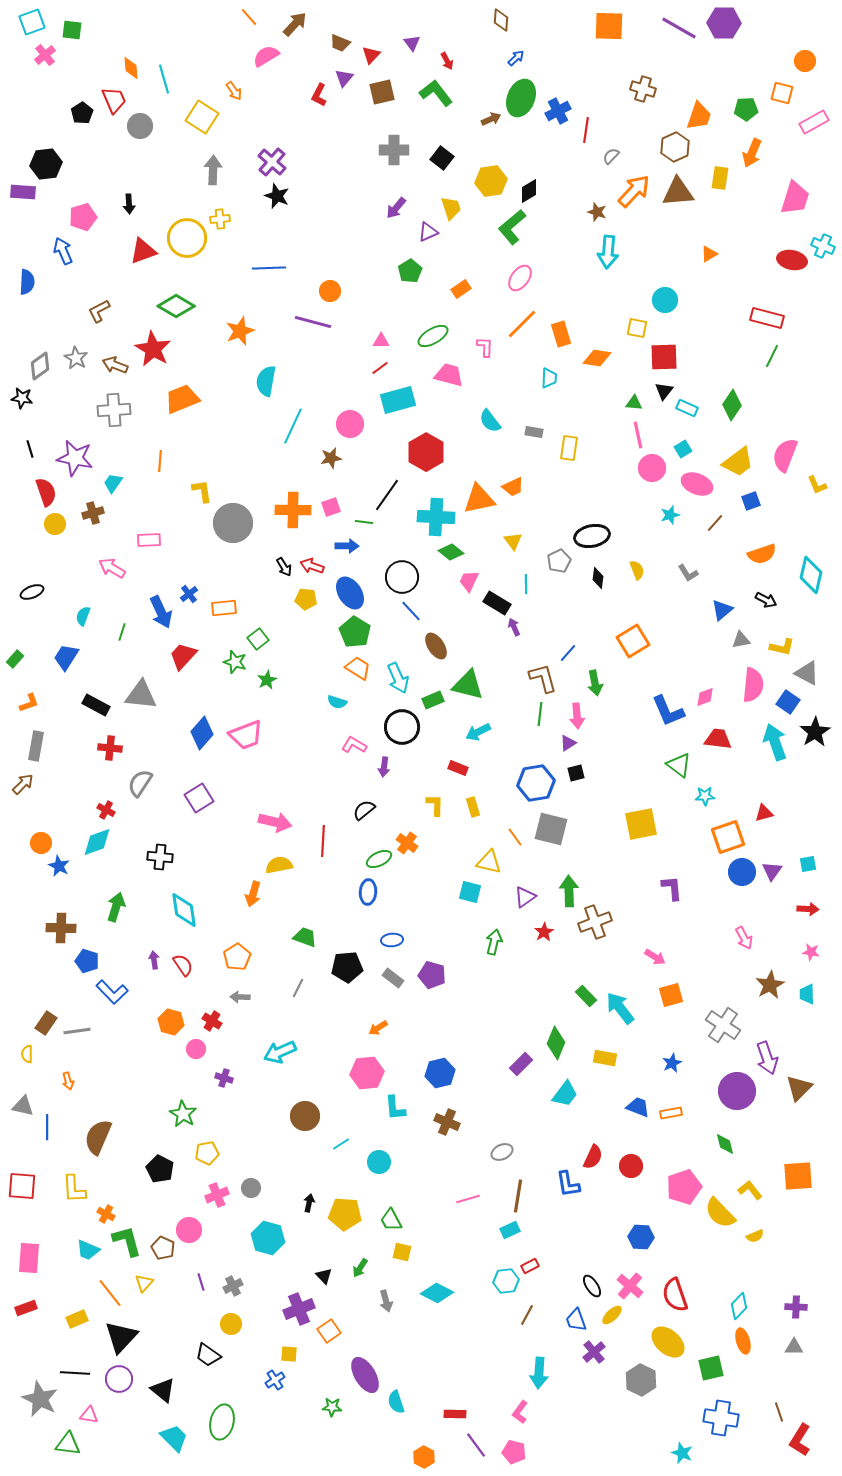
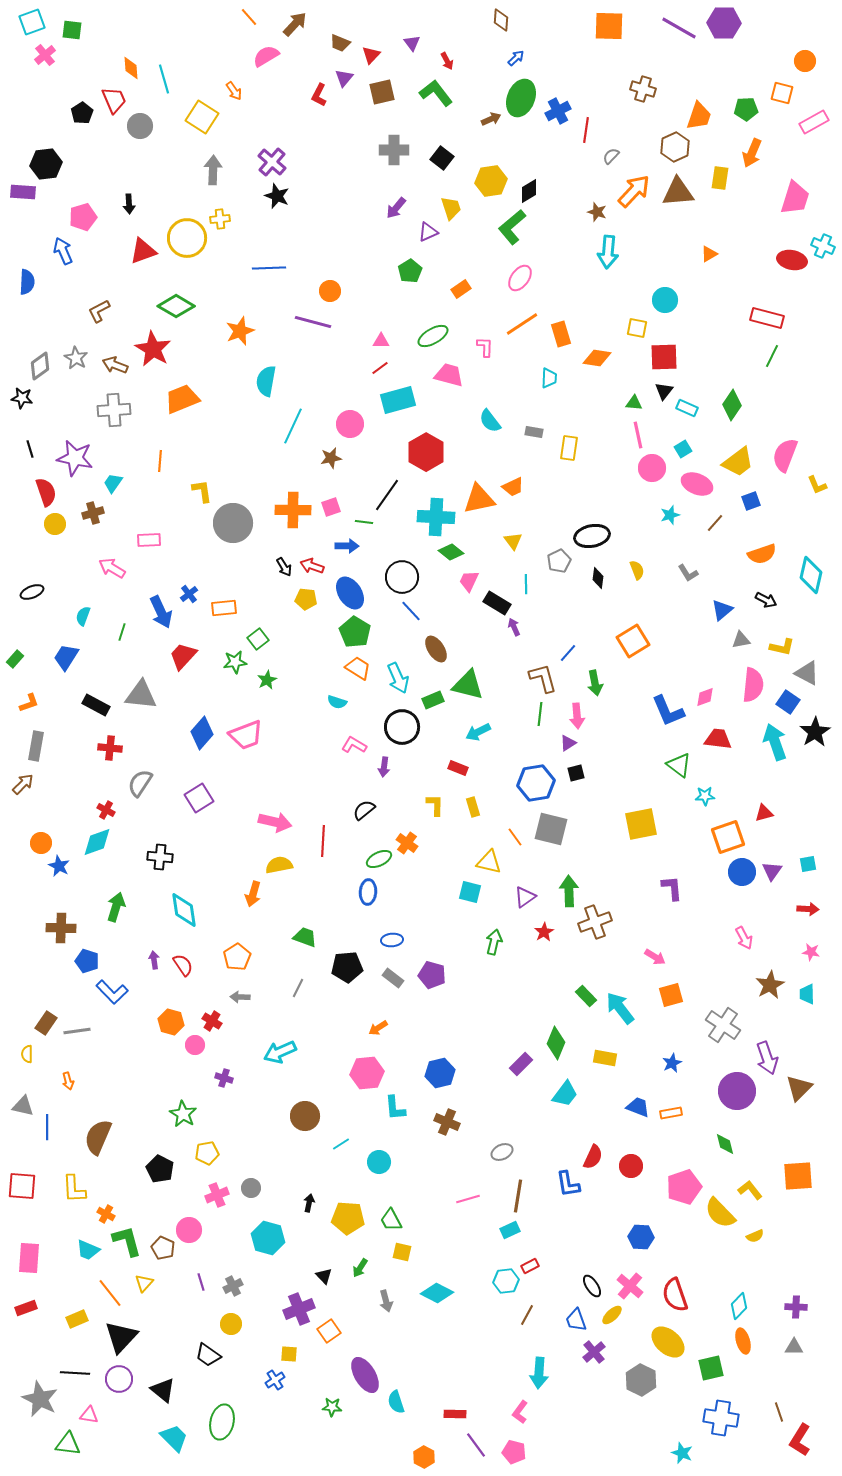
orange line at (522, 324): rotated 12 degrees clockwise
brown ellipse at (436, 646): moved 3 px down
green star at (235, 662): rotated 25 degrees counterclockwise
pink circle at (196, 1049): moved 1 px left, 4 px up
yellow pentagon at (345, 1214): moved 3 px right, 4 px down
